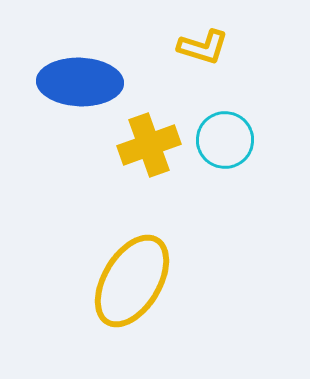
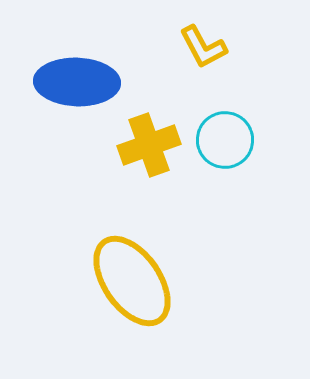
yellow L-shape: rotated 45 degrees clockwise
blue ellipse: moved 3 px left
yellow ellipse: rotated 66 degrees counterclockwise
